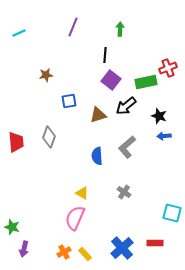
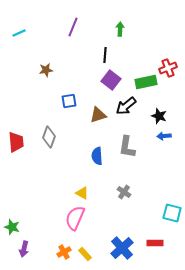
brown star: moved 5 px up
gray L-shape: rotated 40 degrees counterclockwise
